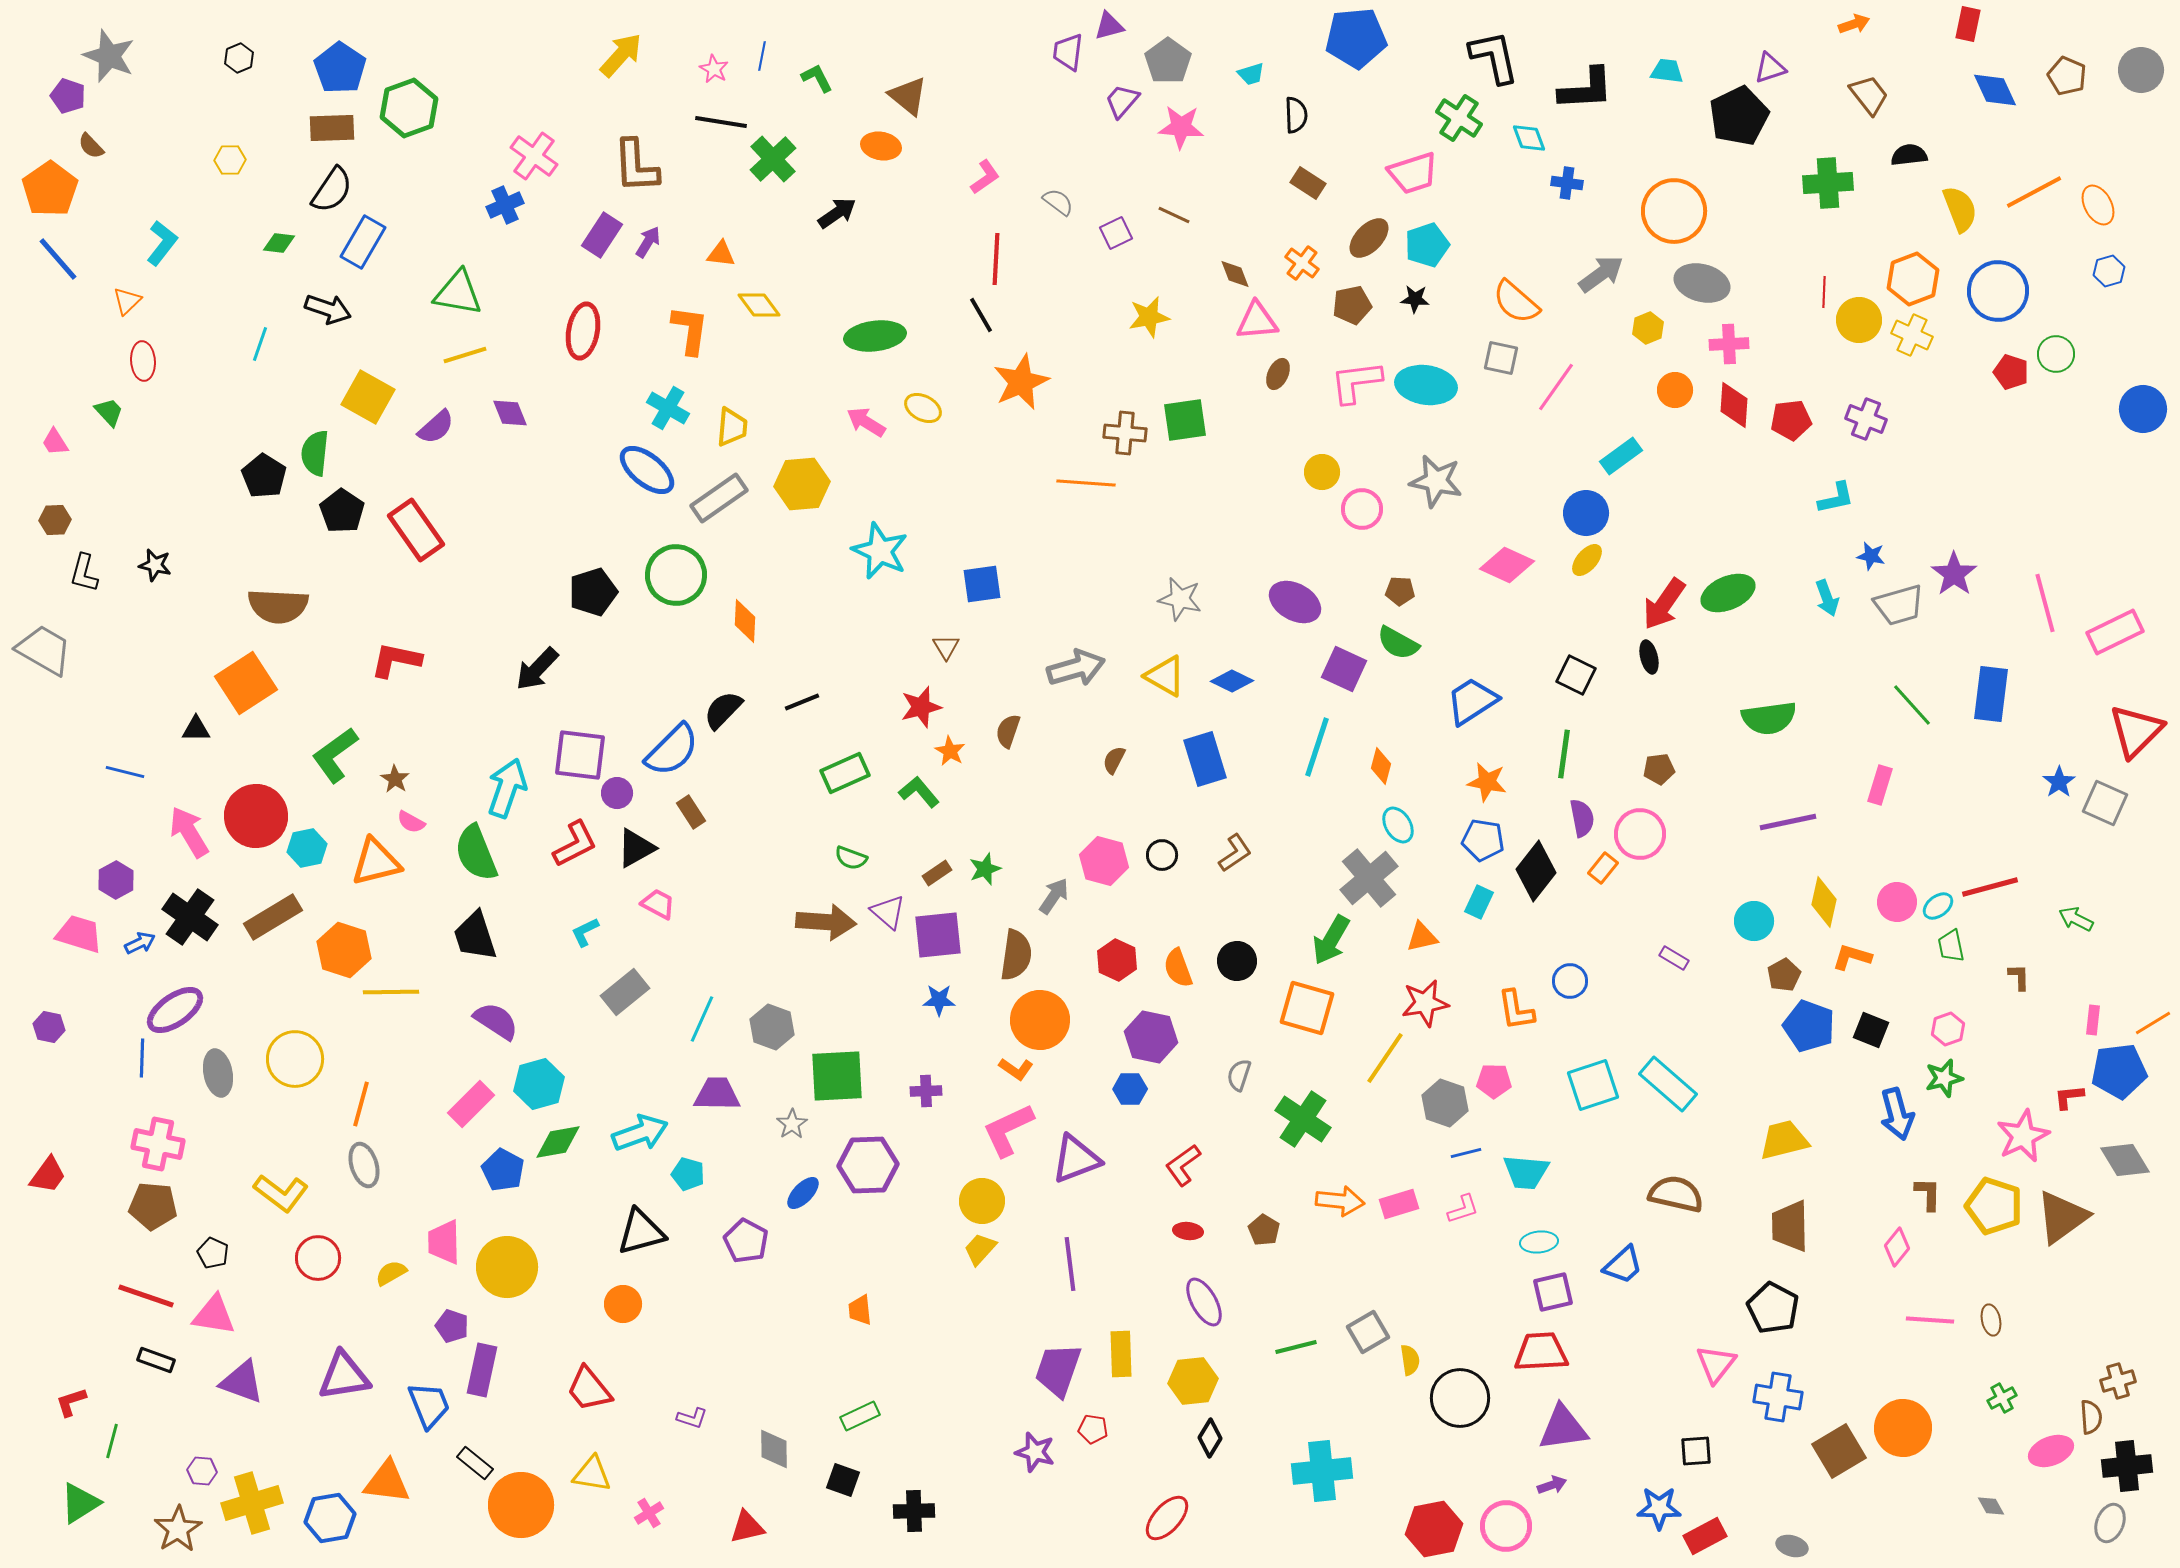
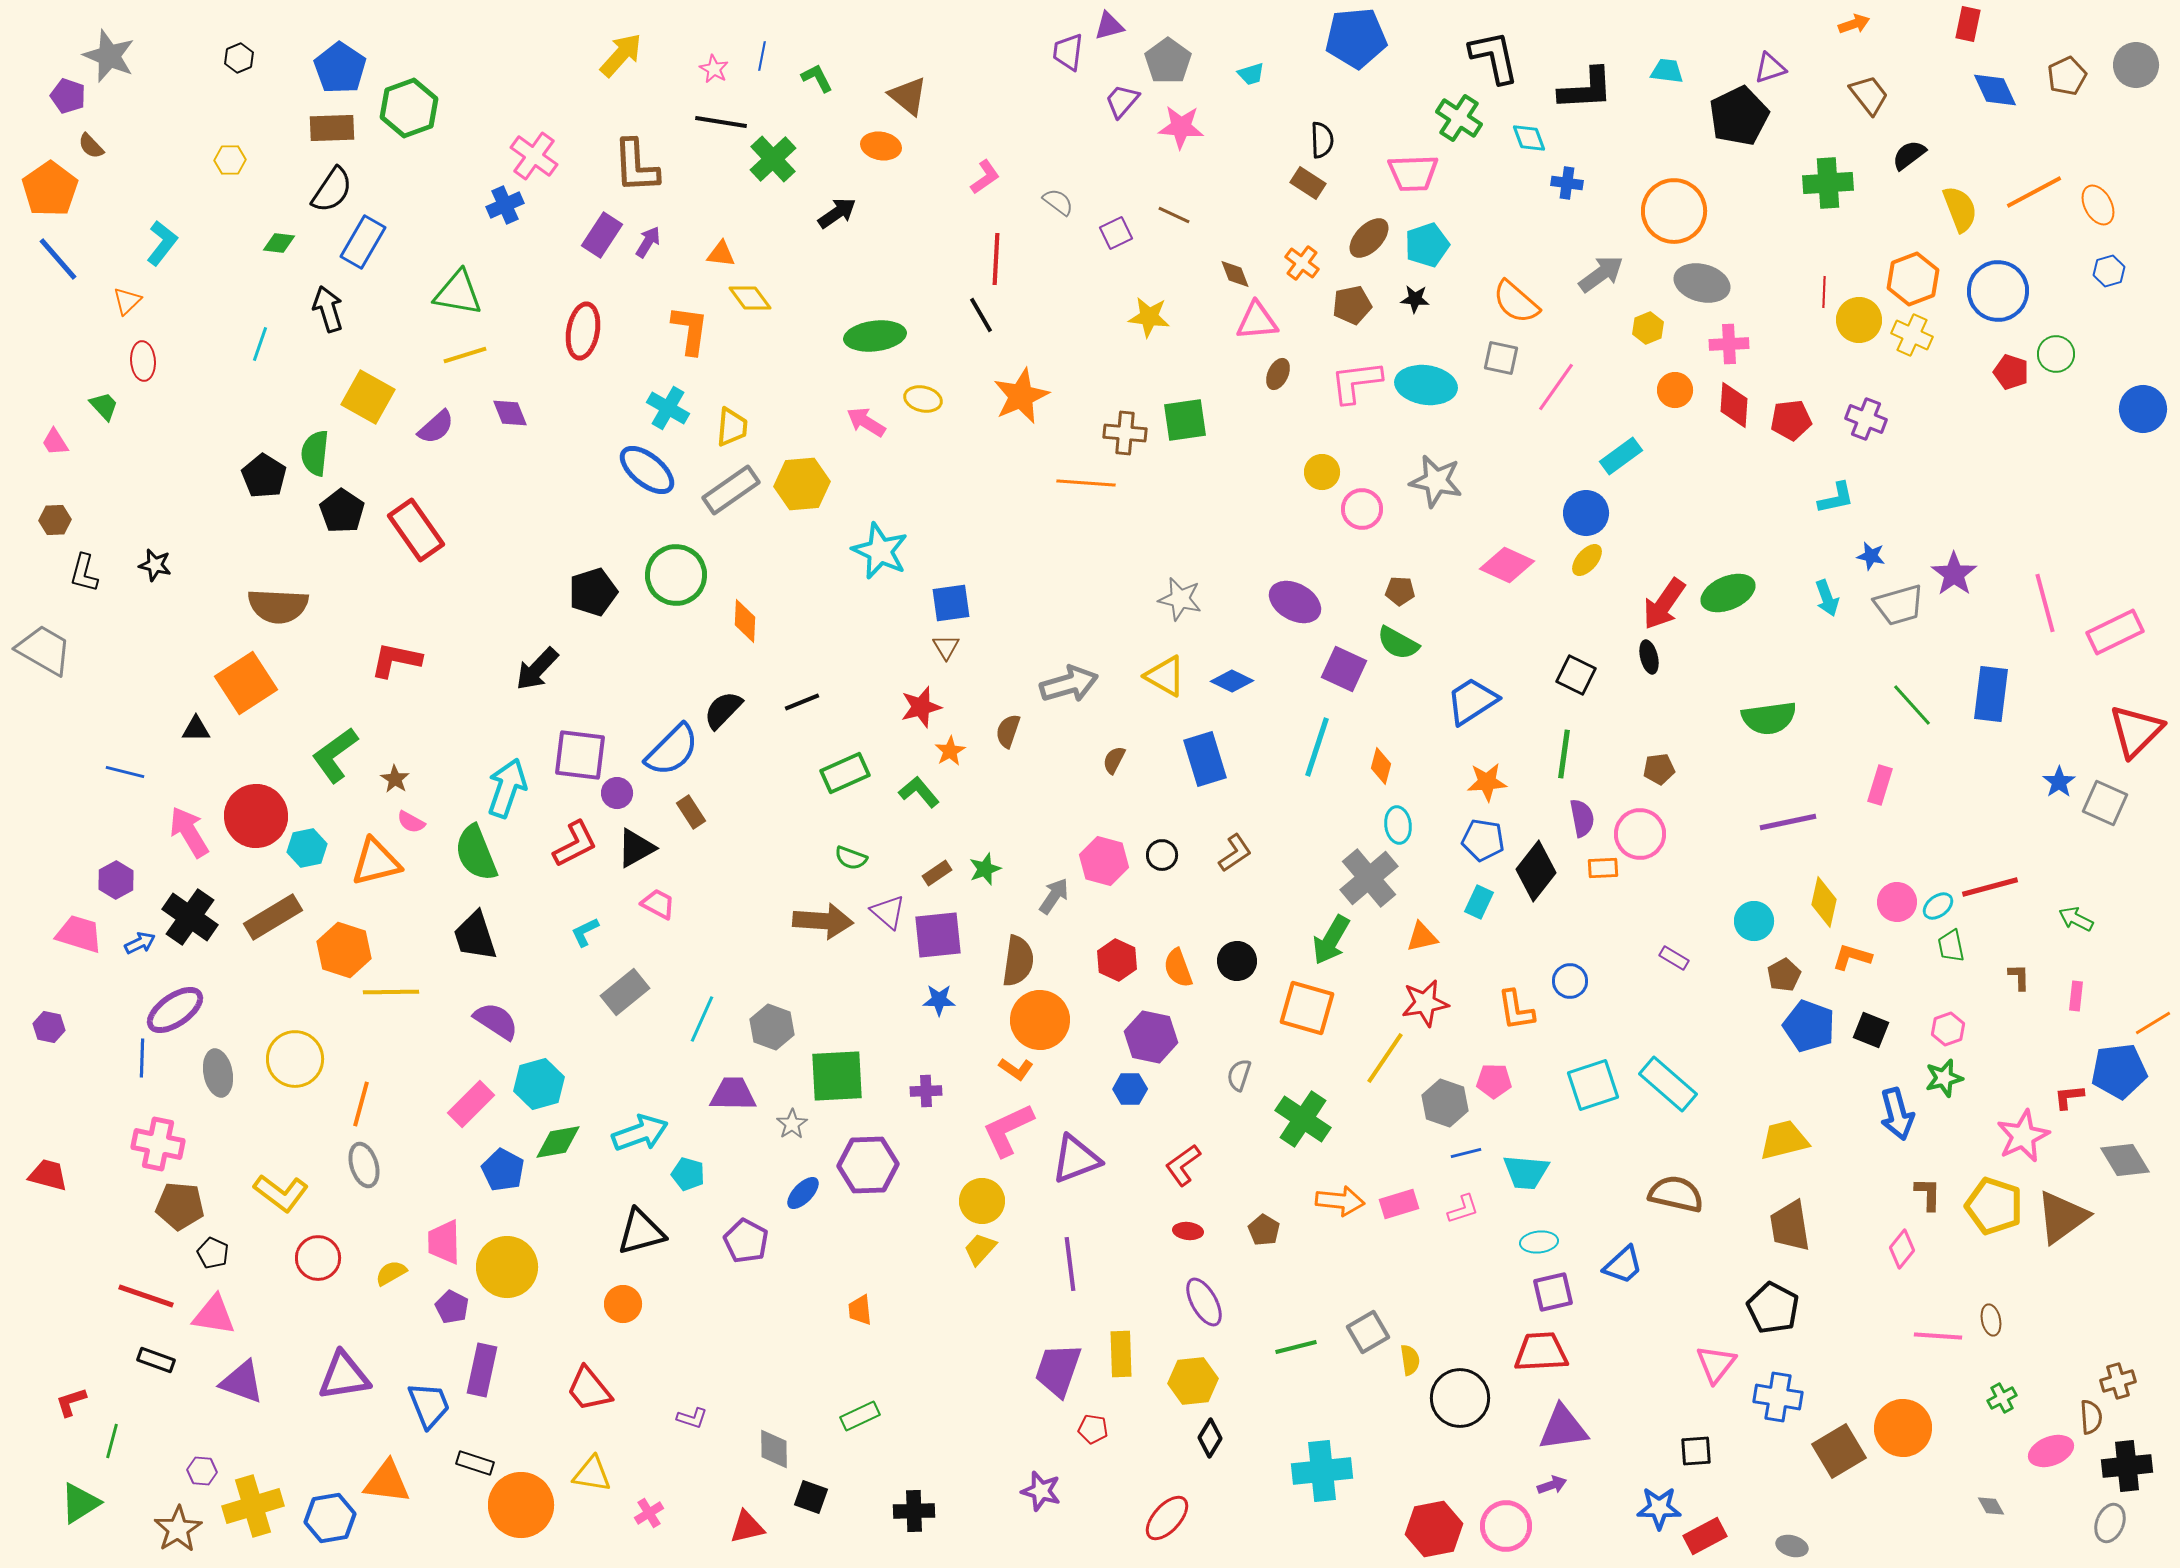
gray circle at (2141, 70): moved 5 px left, 5 px up
brown pentagon at (2067, 76): rotated 24 degrees clockwise
black semicircle at (1296, 115): moved 26 px right, 25 px down
black semicircle at (1909, 155): rotated 30 degrees counterclockwise
pink trapezoid at (1413, 173): rotated 16 degrees clockwise
yellow diamond at (759, 305): moved 9 px left, 7 px up
black arrow at (328, 309): rotated 126 degrees counterclockwise
yellow star at (1149, 317): rotated 18 degrees clockwise
orange star at (1021, 382): moved 14 px down
yellow ellipse at (923, 408): moved 9 px up; rotated 15 degrees counterclockwise
green trapezoid at (109, 412): moved 5 px left, 6 px up
gray rectangle at (719, 498): moved 12 px right, 8 px up
blue square at (982, 584): moved 31 px left, 19 px down
gray arrow at (1076, 668): moved 7 px left, 16 px down
orange star at (950, 751): rotated 12 degrees clockwise
orange star at (1487, 782): rotated 15 degrees counterclockwise
cyan ellipse at (1398, 825): rotated 24 degrees clockwise
orange rectangle at (1603, 868): rotated 48 degrees clockwise
brown arrow at (826, 922): moved 3 px left, 1 px up
brown semicircle at (1016, 955): moved 2 px right, 6 px down
pink rectangle at (2093, 1020): moved 17 px left, 24 px up
purple trapezoid at (717, 1094): moved 16 px right
red trapezoid at (48, 1175): rotated 111 degrees counterclockwise
brown pentagon at (153, 1206): moved 27 px right
brown trapezoid at (1790, 1226): rotated 8 degrees counterclockwise
pink diamond at (1897, 1247): moved 5 px right, 2 px down
pink line at (1930, 1320): moved 8 px right, 16 px down
purple pentagon at (452, 1326): moved 19 px up; rotated 8 degrees clockwise
purple star at (1035, 1452): moved 6 px right, 39 px down
black rectangle at (475, 1463): rotated 21 degrees counterclockwise
black square at (843, 1480): moved 32 px left, 17 px down
yellow cross at (252, 1503): moved 1 px right, 3 px down
